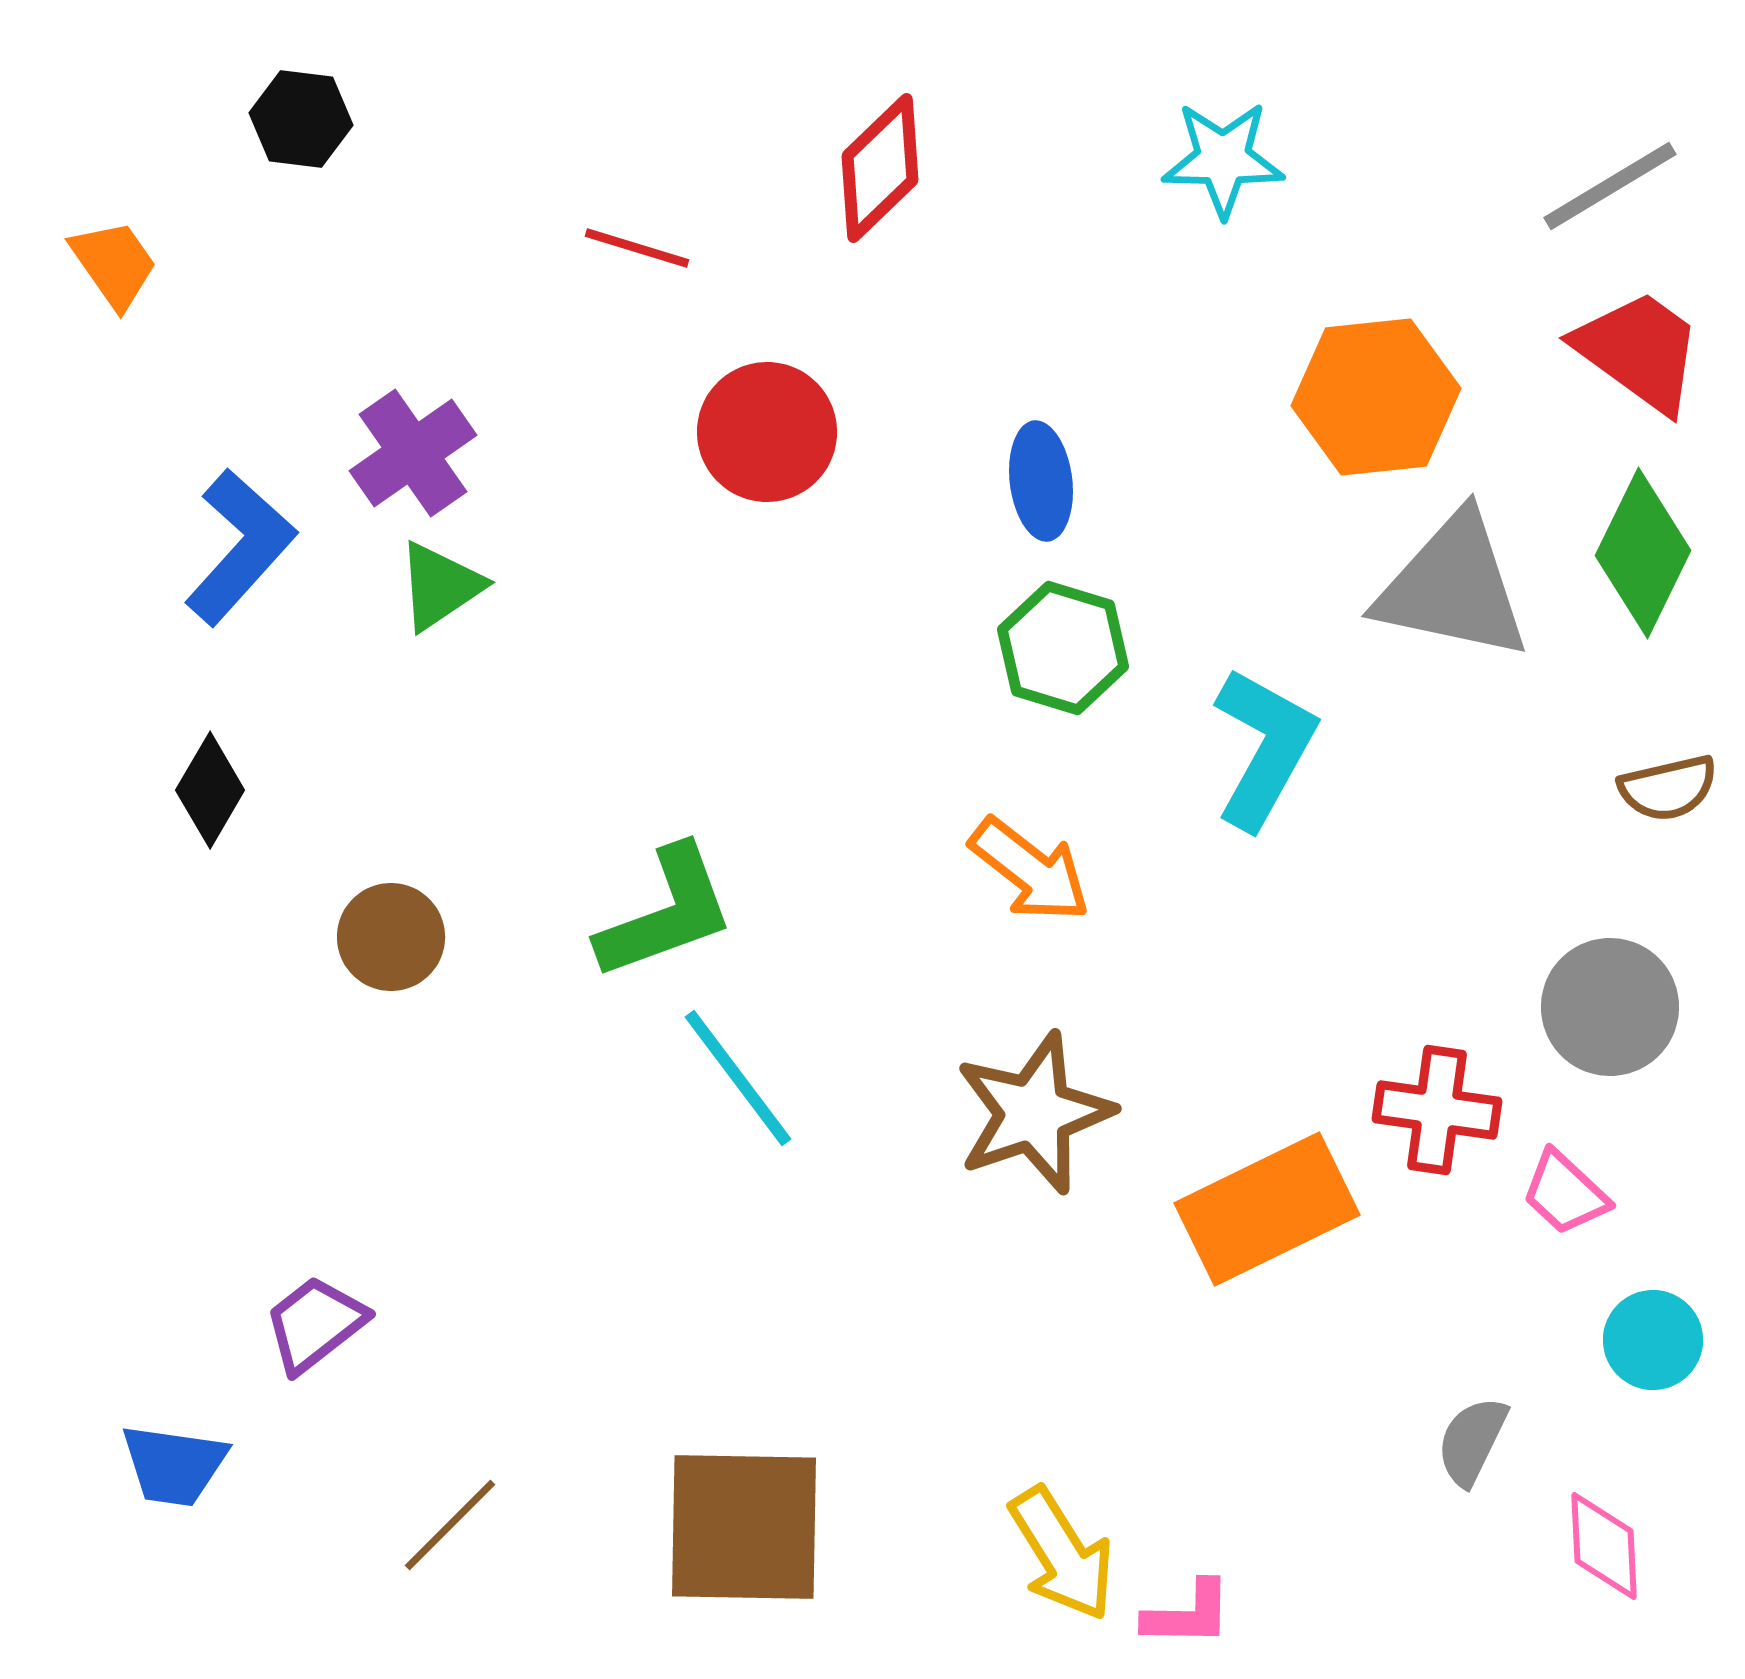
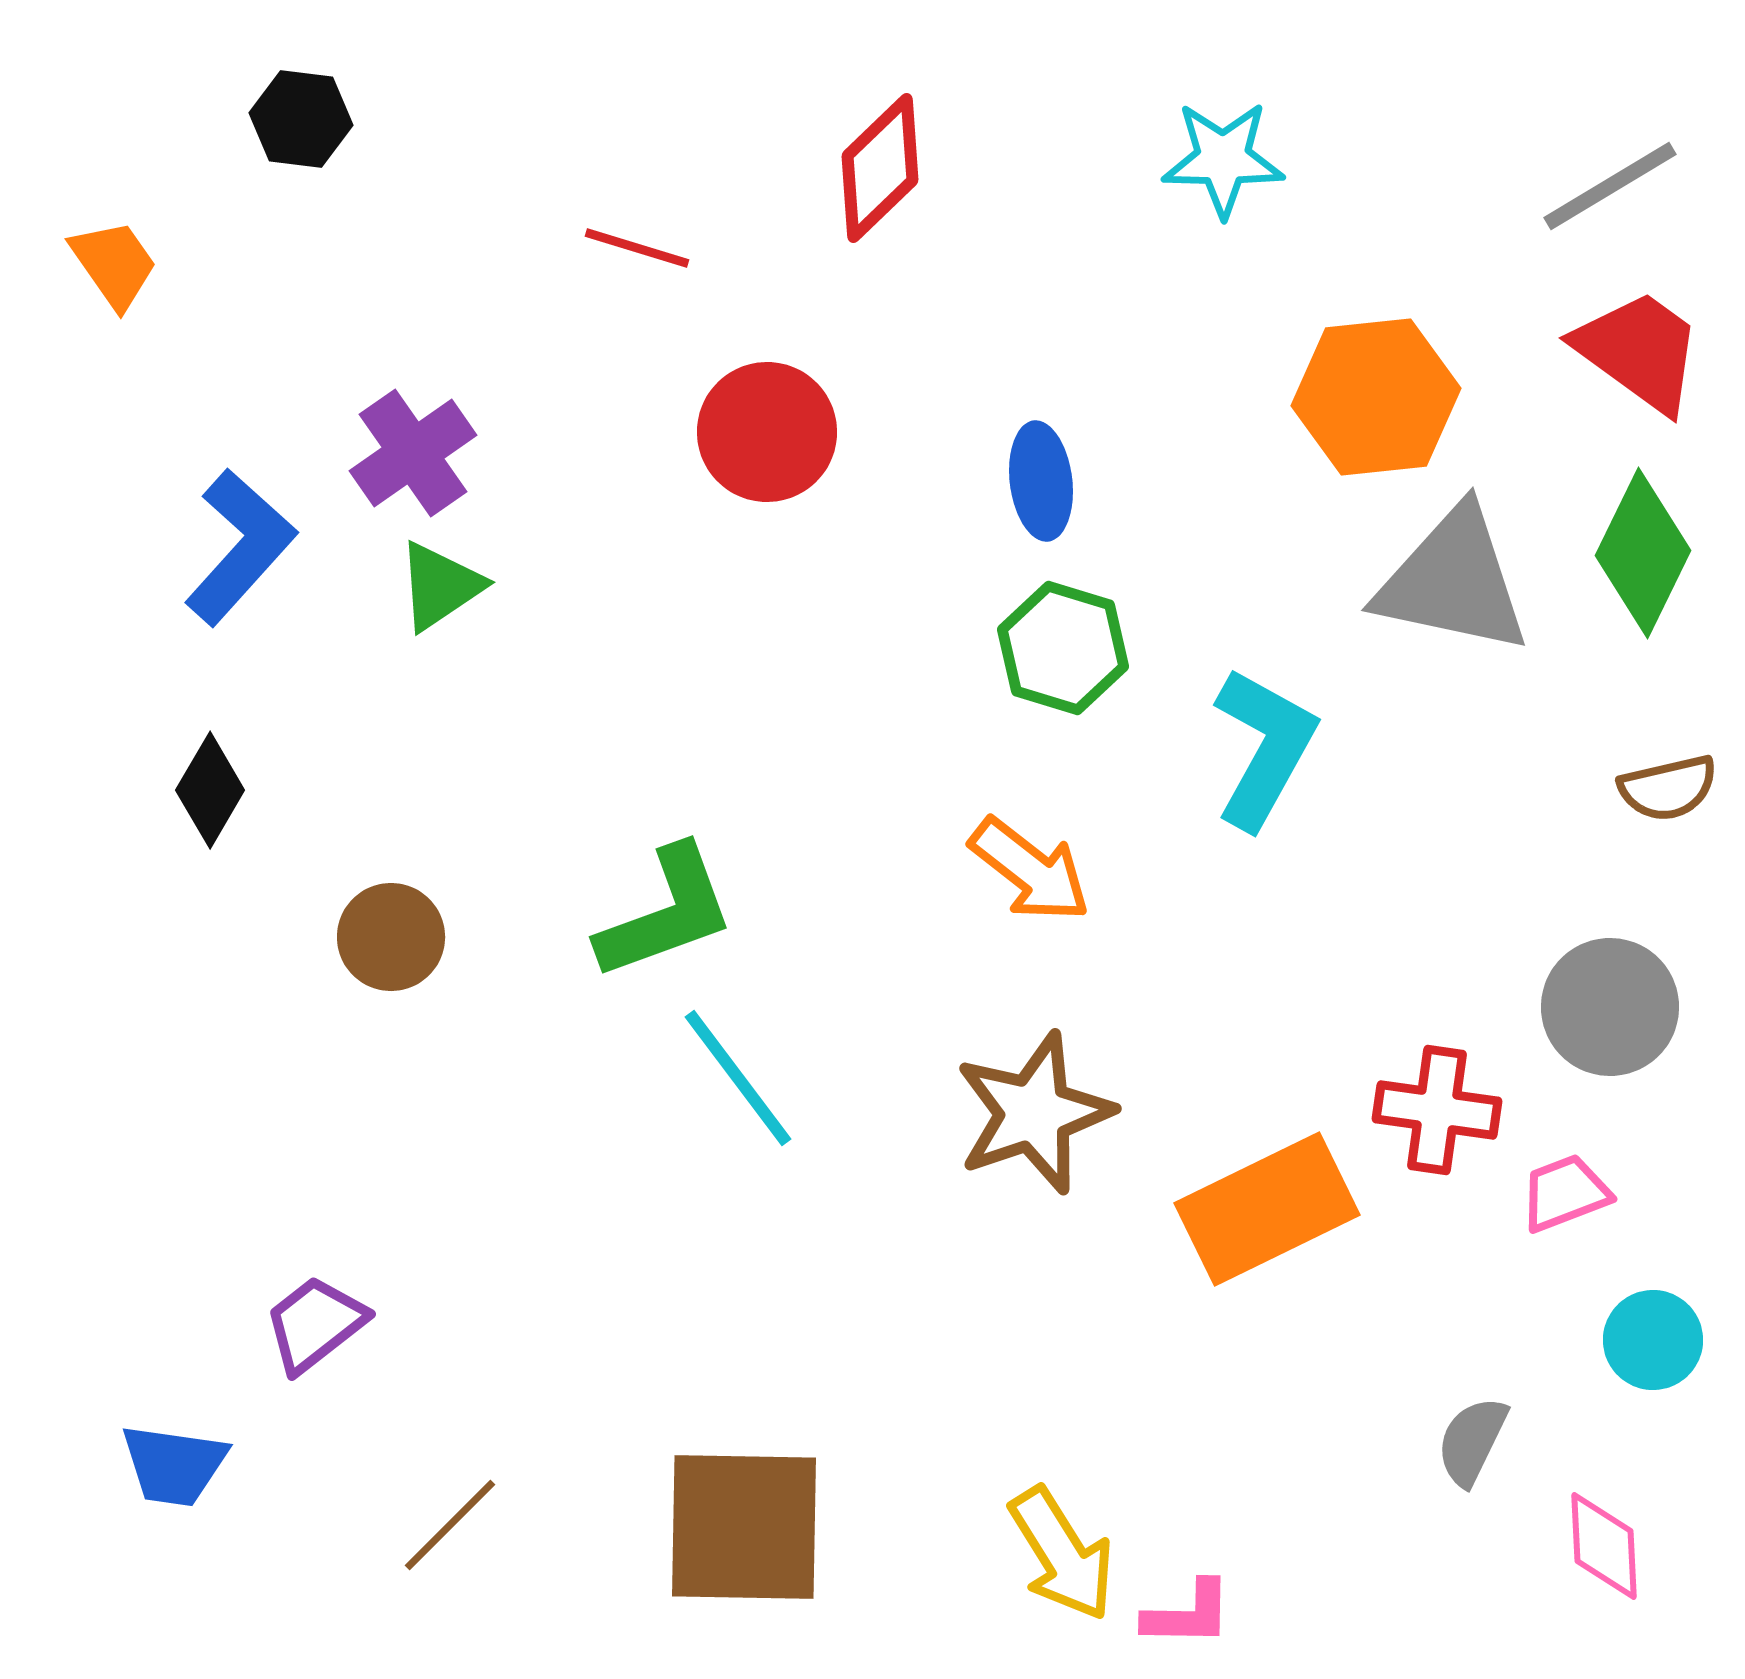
gray triangle: moved 6 px up
pink trapezoid: rotated 116 degrees clockwise
